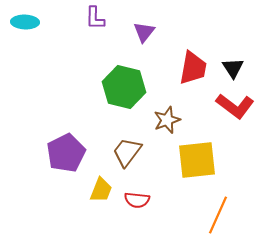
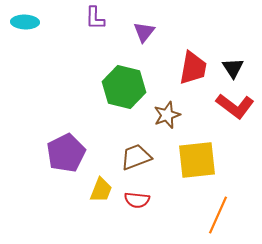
brown star: moved 5 px up
brown trapezoid: moved 9 px right, 5 px down; rotated 32 degrees clockwise
